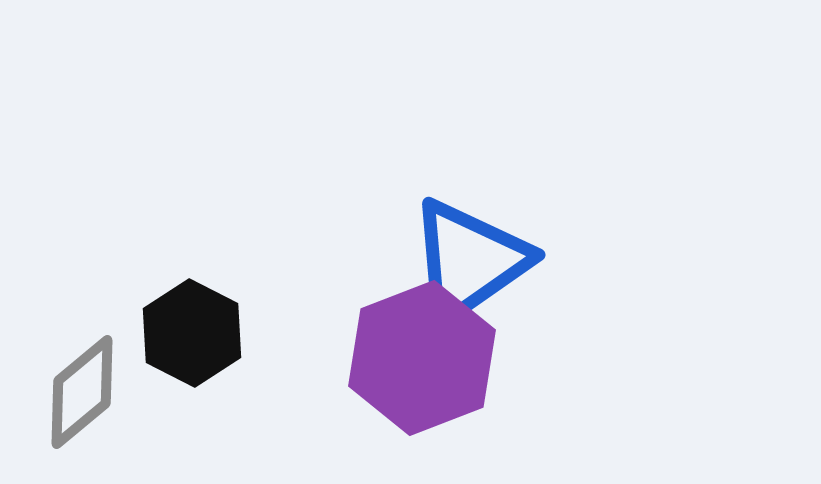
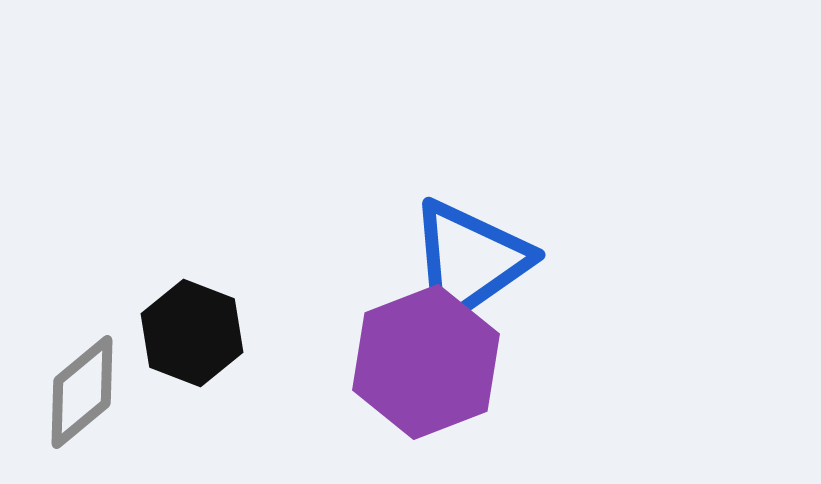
black hexagon: rotated 6 degrees counterclockwise
purple hexagon: moved 4 px right, 4 px down
